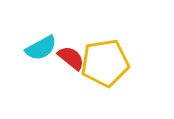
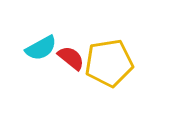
yellow pentagon: moved 4 px right
